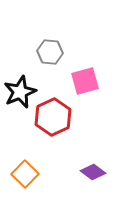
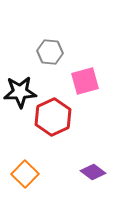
black star: rotated 20 degrees clockwise
